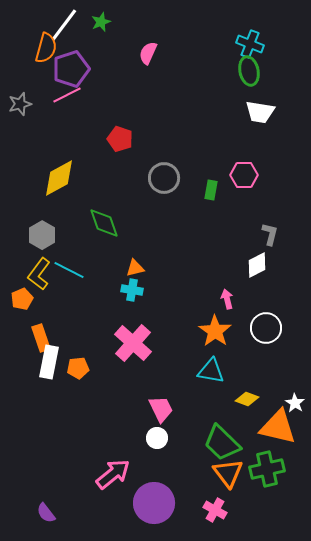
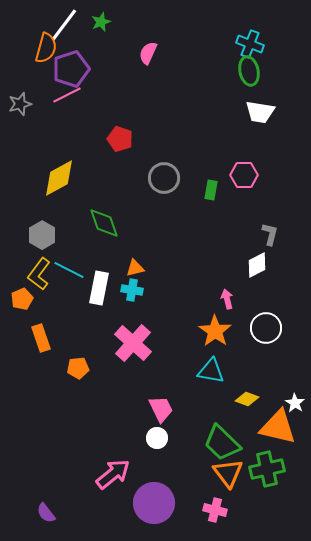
white rectangle at (49, 362): moved 50 px right, 74 px up
pink cross at (215, 510): rotated 15 degrees counterclockwise
